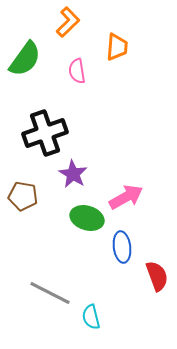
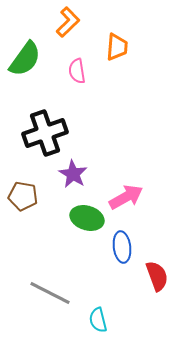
cyan semicircle: moved 7 px right, 3 px down
